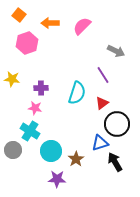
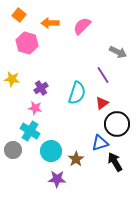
pink hexagon: rotated 25 degrees counterclockwise
gray arrow: moved 2 px right, 1 px down
purple cross: rotated 32 degrees counterclockwise
